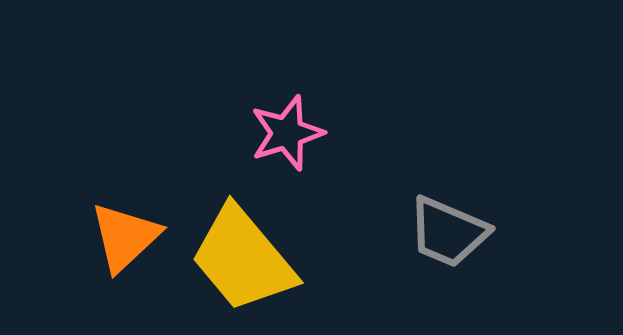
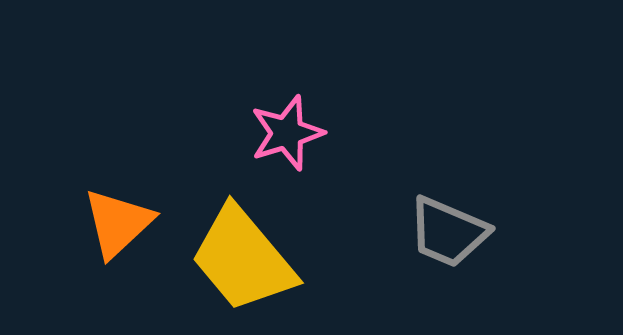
orange triangle: moved 7 px left, 14 px up
